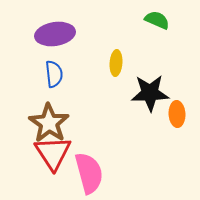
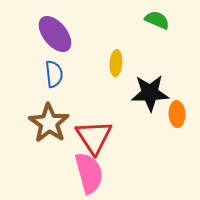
purple ellipse: rotated 60 degrees clockwise
red triangle: moved 41 px right, 16 px up
